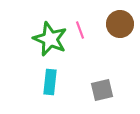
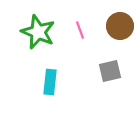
brown circle: moved 2 px down
green star: moved 12 px left, 7 px up
gray square: moved 8 px right, 19 px up
